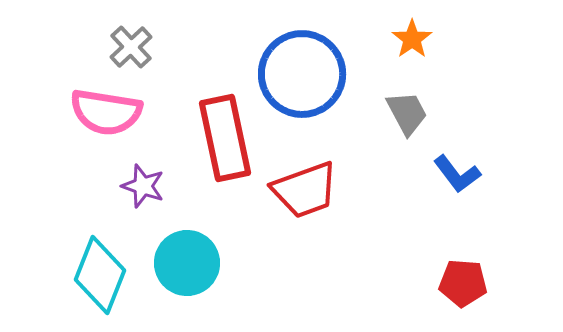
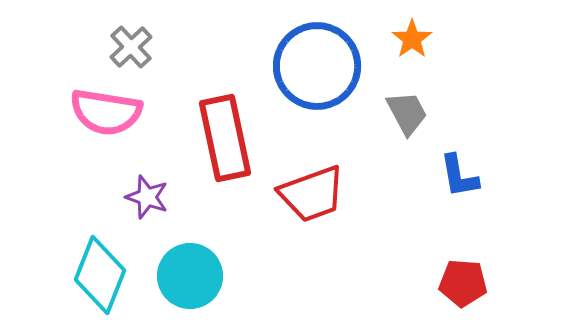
blue circle: moved 15 px right, 8 px up
blue L-shape: moved 2 px right, 2 px down; rotated 27 degrees clockwise
purple star: moved 4 px right, 11 px down
red trapezoid: moved 7 px right, 4 px down
cyan circle: moved 3 px right, 13 px down
